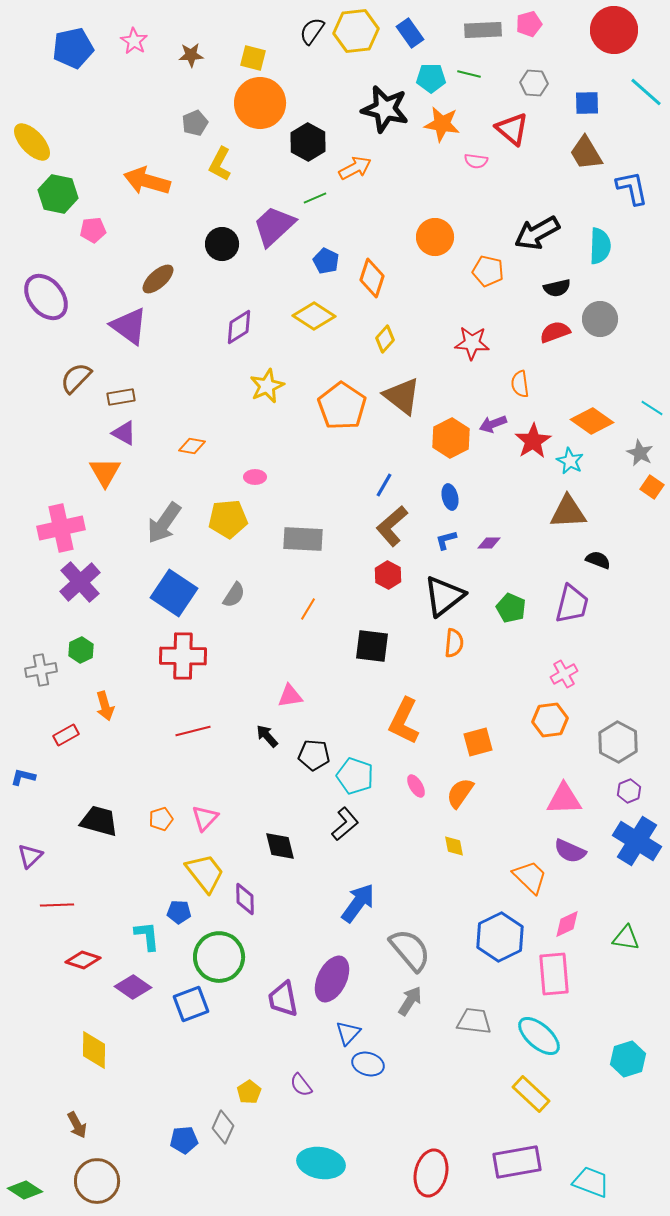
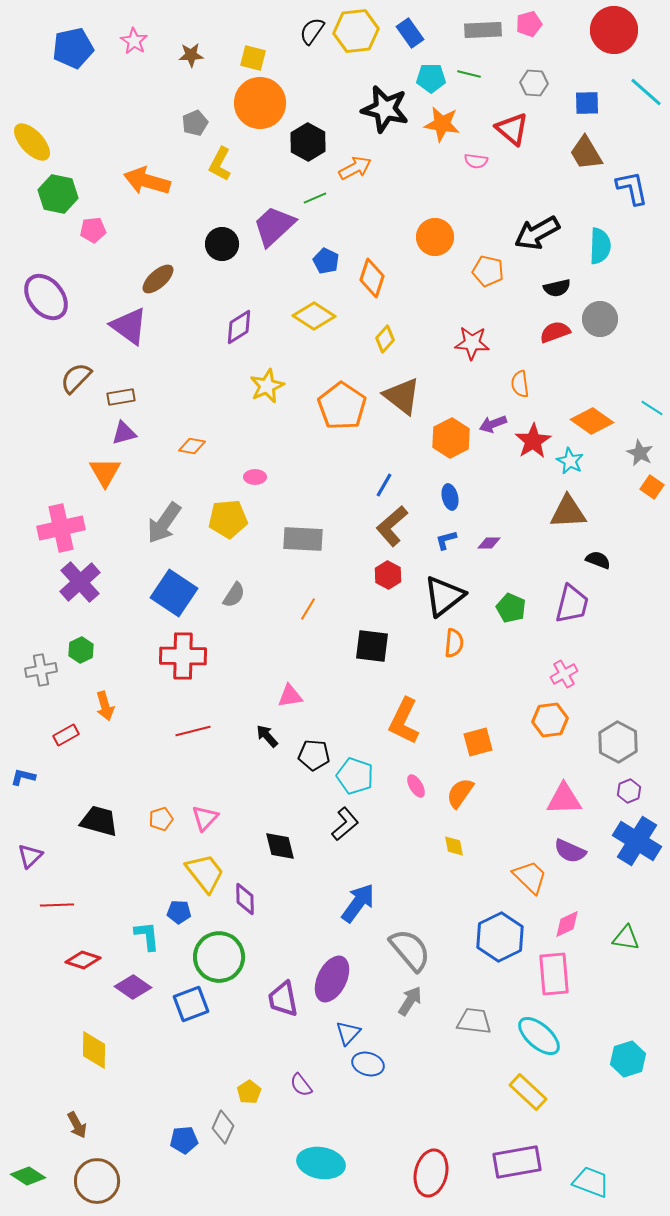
purple triangle at (124, 433): rotated 44 degrees counterclockwise
yellow rectangle at (531, 1094): moved 3 px left, 2 px up
green diamond at (25, 1190): moved 3 px right, 14 px up
